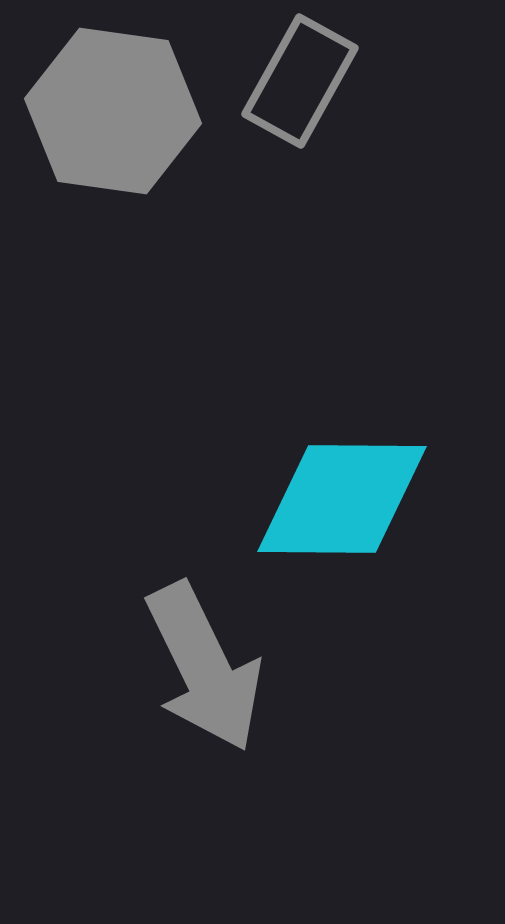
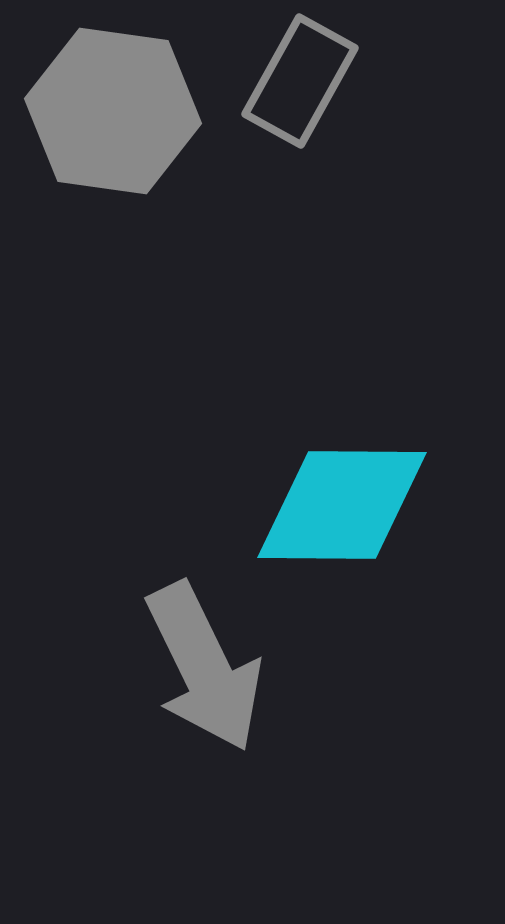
cyan diamond: moved 6 px down
